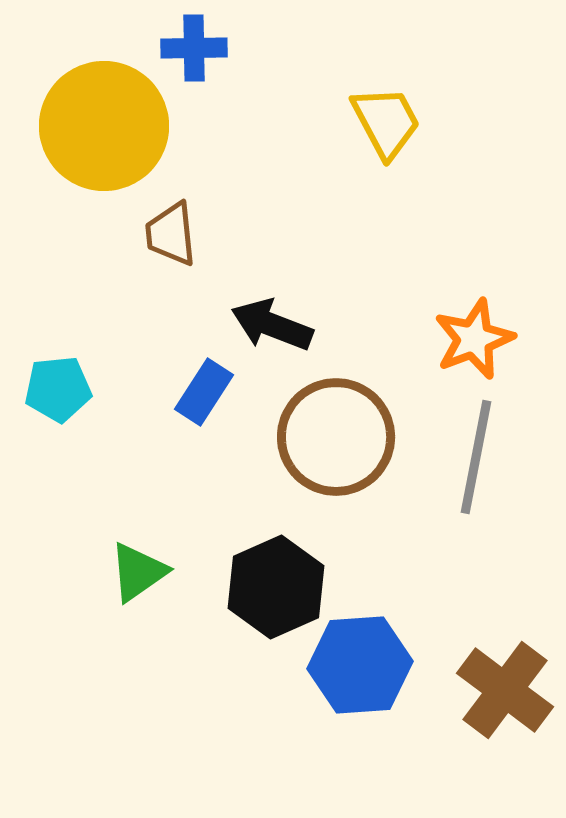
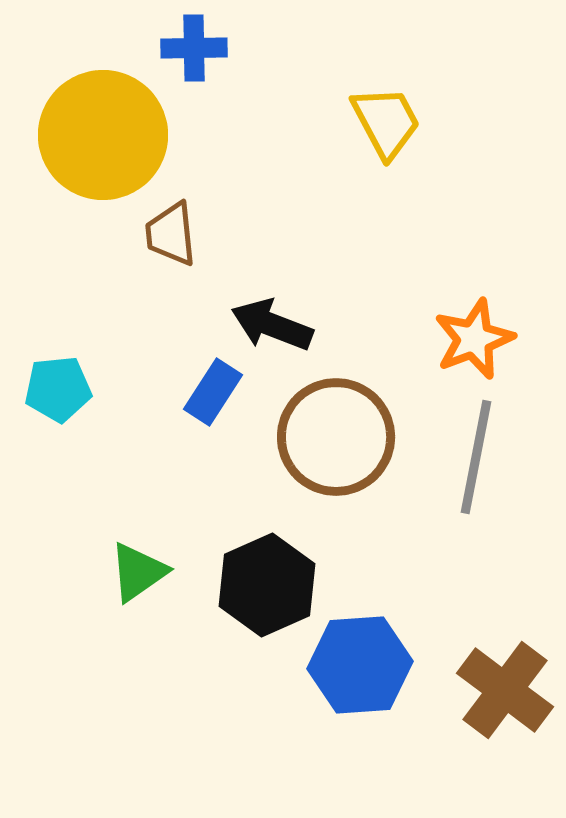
yellow circle: moved 1 px left, 9 px down
blue rectangle: moved 9 px right
black hexagon: moved 9 px left, 2 px up
